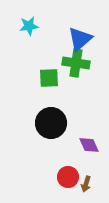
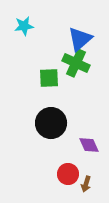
cyan star: moved 5 px left
green cross: rotated 16 degrees clockwise
red circle: moved 3 px up
